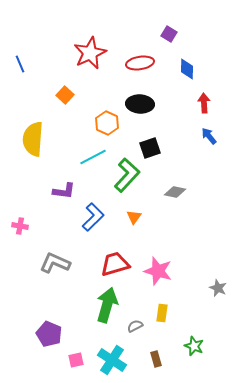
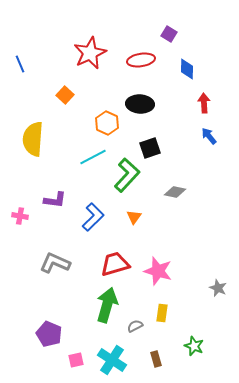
red ellipse: moved 1 px right, 3 px up
purple L-shape: moved 9 px left, 9 px down
pink cross: moved 10 px up
